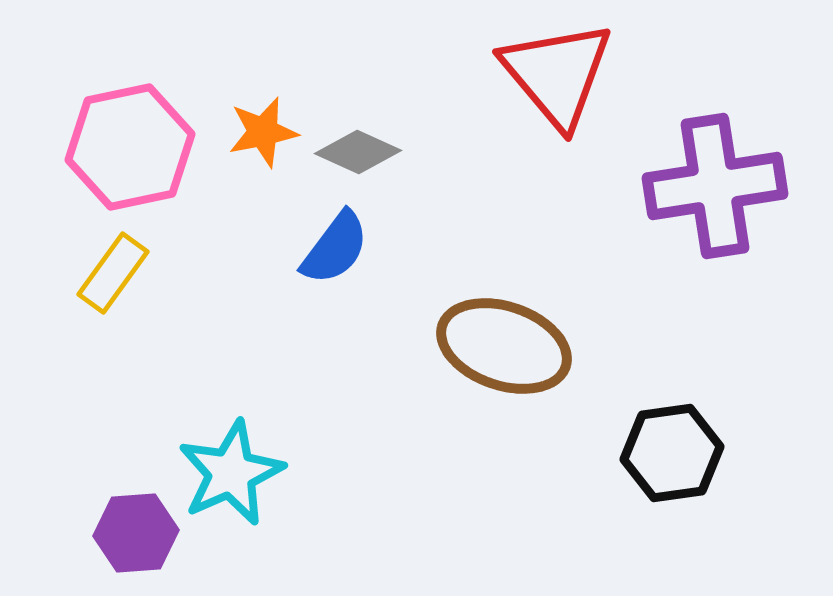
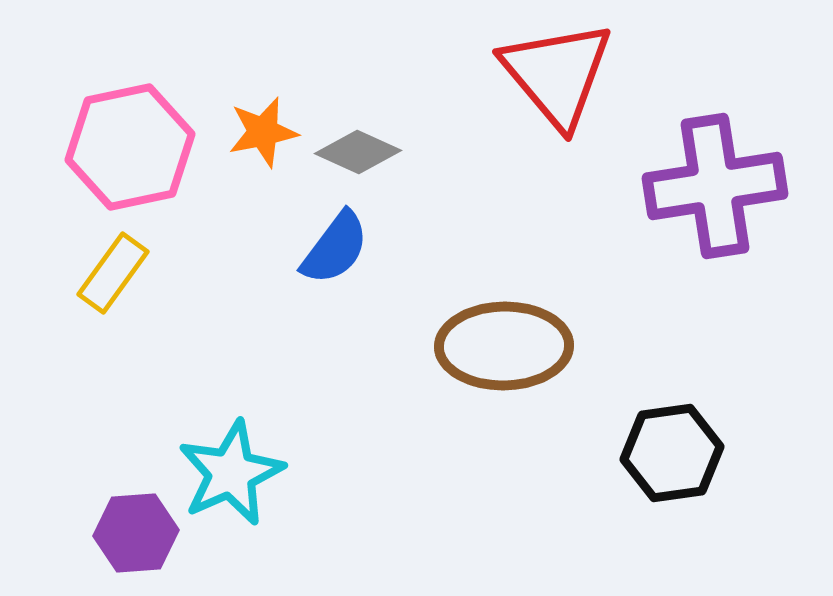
brown ellipse: rotated 20 degrees counterclockwise
